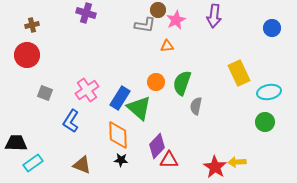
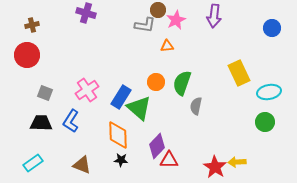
blue rectangle: moved 1 px right, 1 px up
black trapezoid: moved 25 px right, 20 px up
